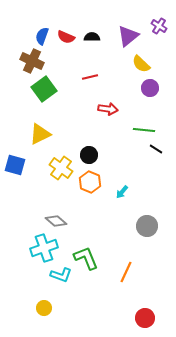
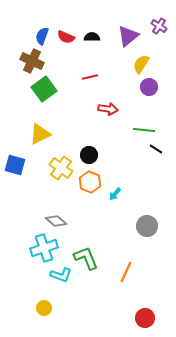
yellow semicircle: rotated 78 degrees clockwise
purple circle: moved 1 px left, 1 px up
cyan arrow: moved 7 px left, 2 px down
